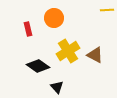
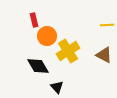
yellow line: moved 15 px down
orange circle: moved 7 px left, 18 px down
red rectangle: moved 6 px right, 9 px up
brown triangle: moved 9 px right
black diamond: rotated 25 degrees clockwise
